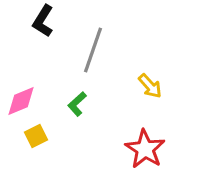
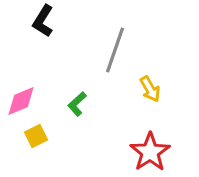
gray line: moved 22 px right
yellow arrow: moved 3 px down; rotated 12 degrees clockwise
red star: moved 5 px right, 3 px down; rotated 6 degrees clockwise
